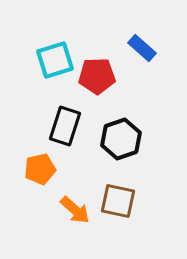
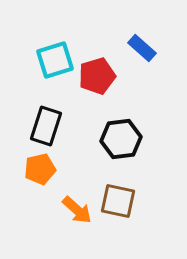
red pentagon: rotated 15 degrees counterclockwise
black rectangle: moved 19 px left
black hexagon: rotated 12 degrees clockwise
orange arrow: moved 2 px right
